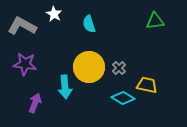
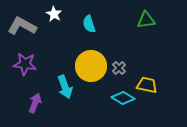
green triangle: moved 9 px left, 1 px up
yellow circle: moved 2 px right, 1 px up
cyan arrow: rotated 15 degrees counterclockwise
